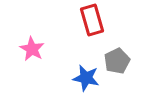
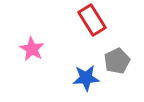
red rectangle: rotated 16 degrees counterclockwise
blue star: rotated 16 degrees counterclockwise
